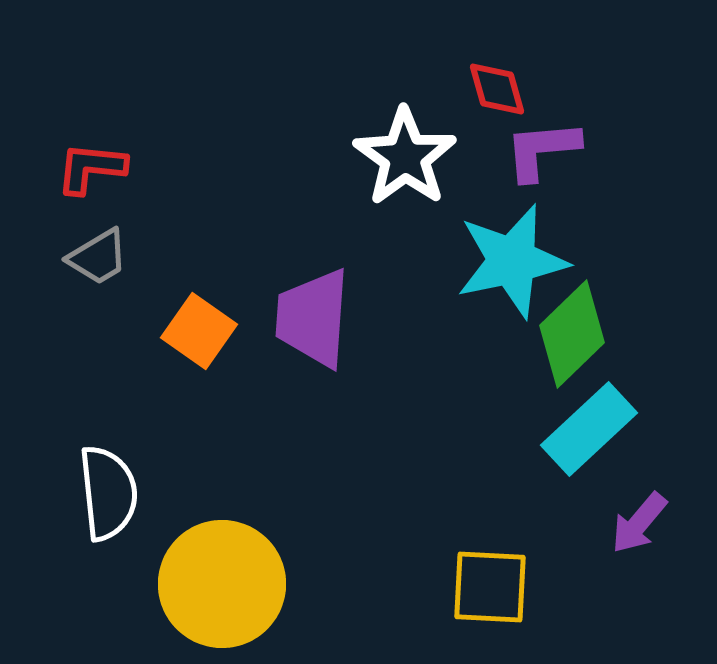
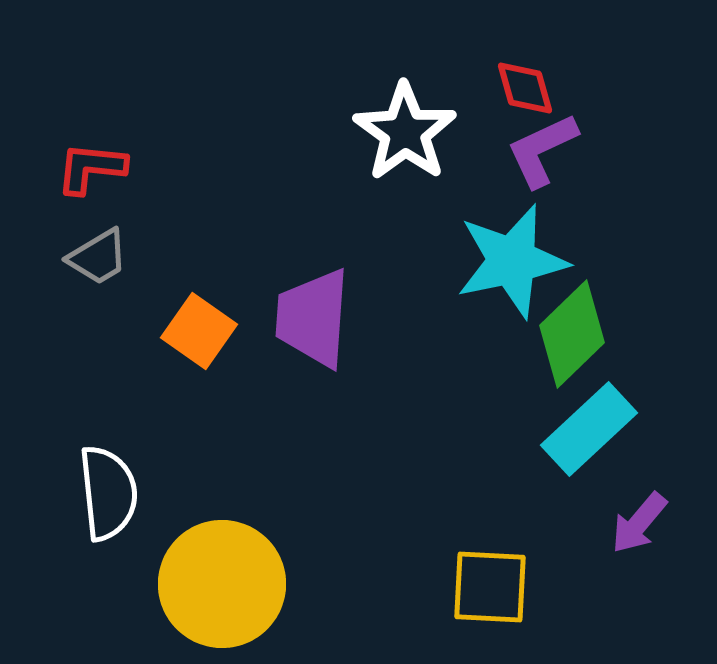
red diamond: moved 28 px right, 1 px up
purple L-shape: rotated 20 degrees counterclockwise
white star: moved 25 px up
